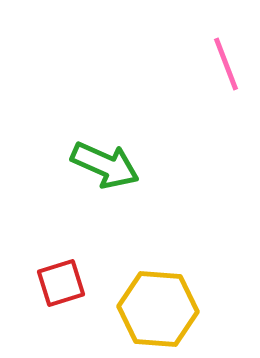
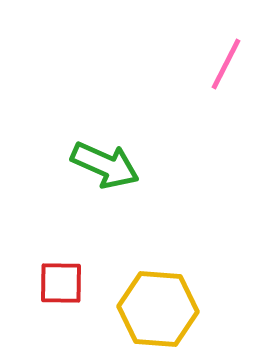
pink line: rotated 48 degrees clockwise
red square: rotated 18 degrees clockwise
